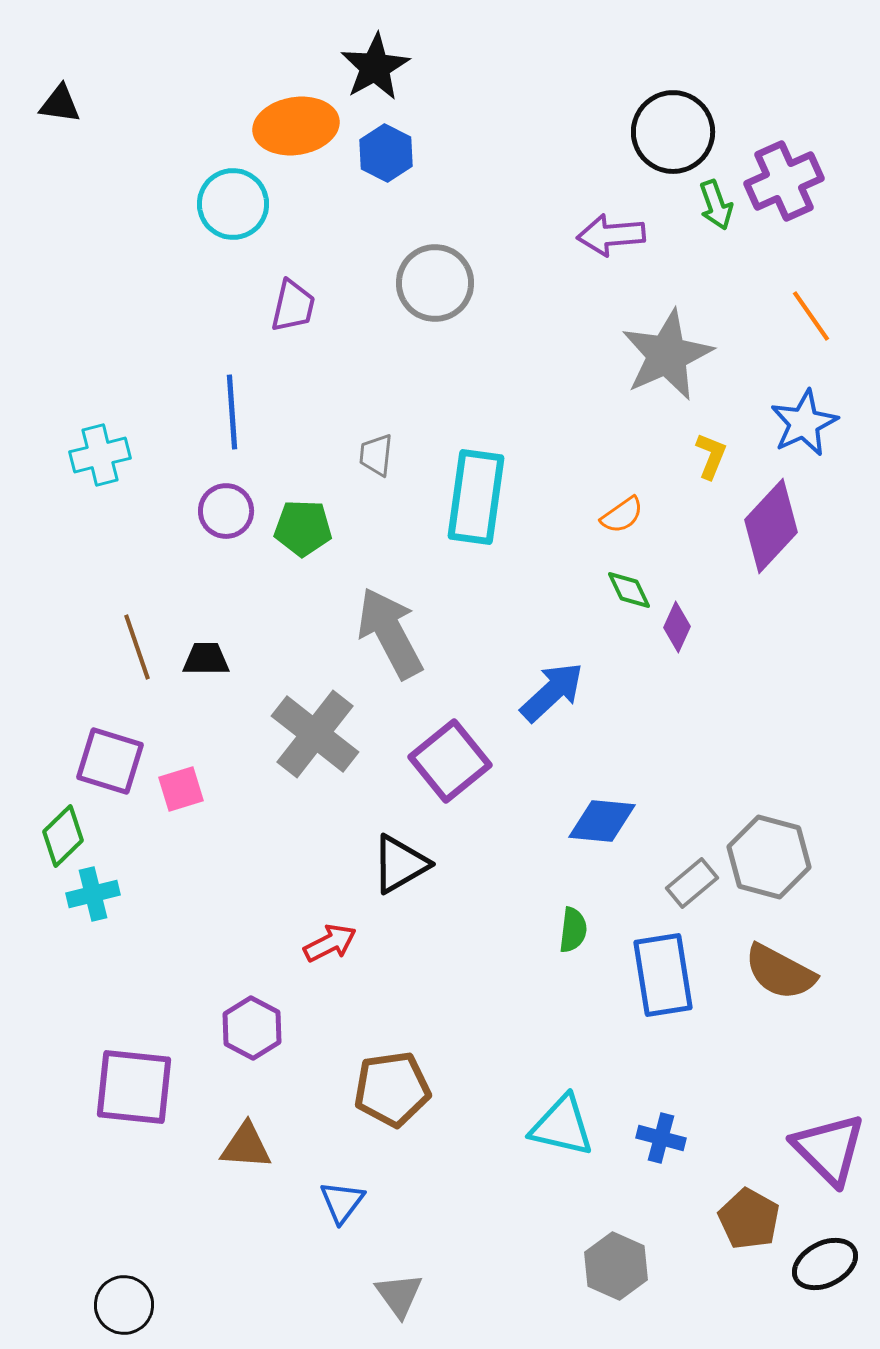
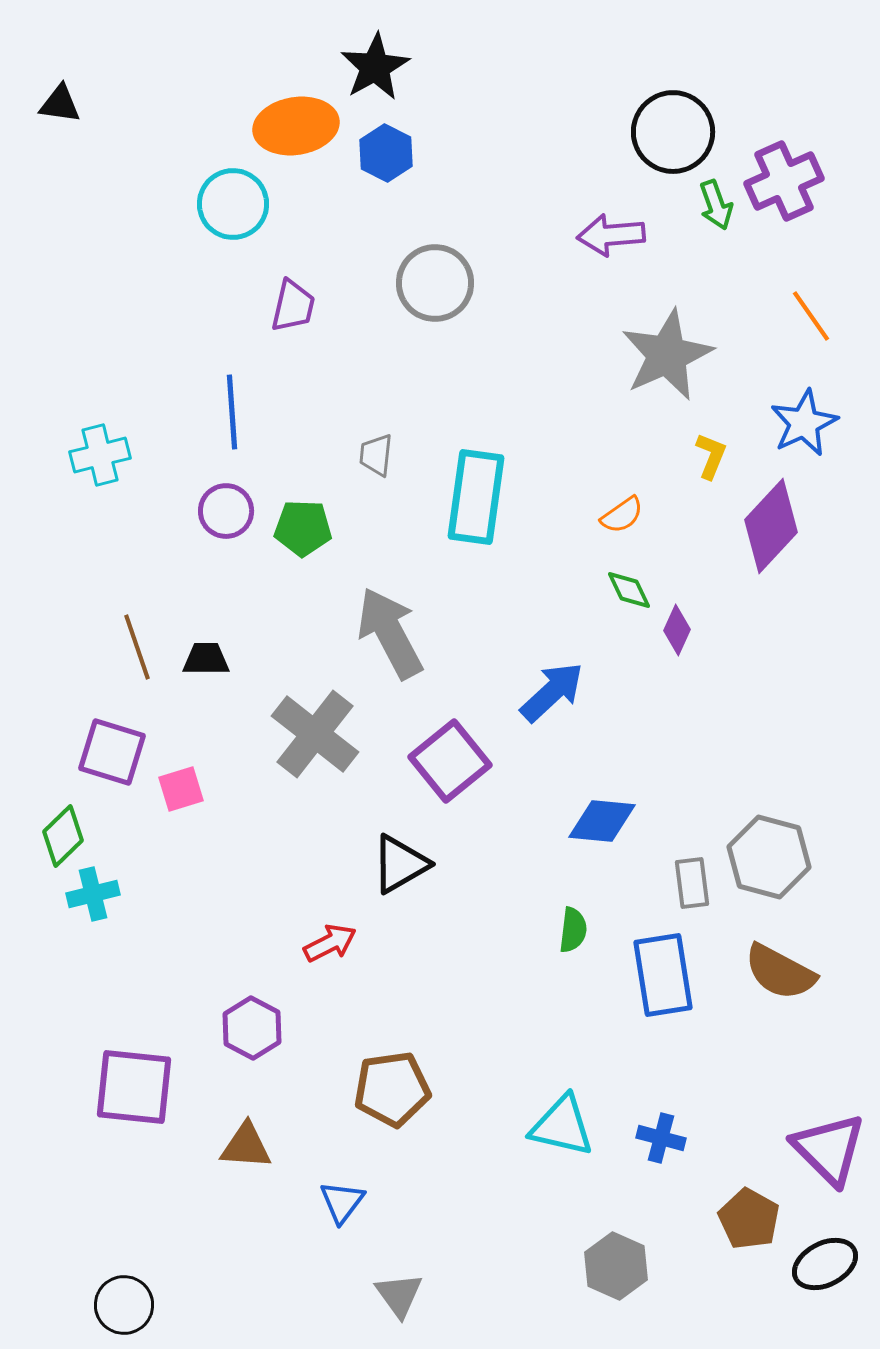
purple diamond at (677, 627): moved 3 px down
purple square at (110, 761): moved 2 px right, 9 px up
gray rectangle at (692, 883): rotated 57 degrees counterclockwise
